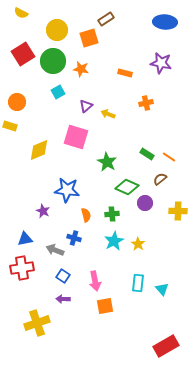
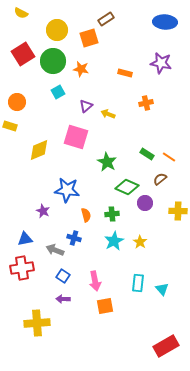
yellow star at (138, 244): moved 2 px right, 2 px up
yellow cross at (37, 323): rotated 15 degrees clockwise
